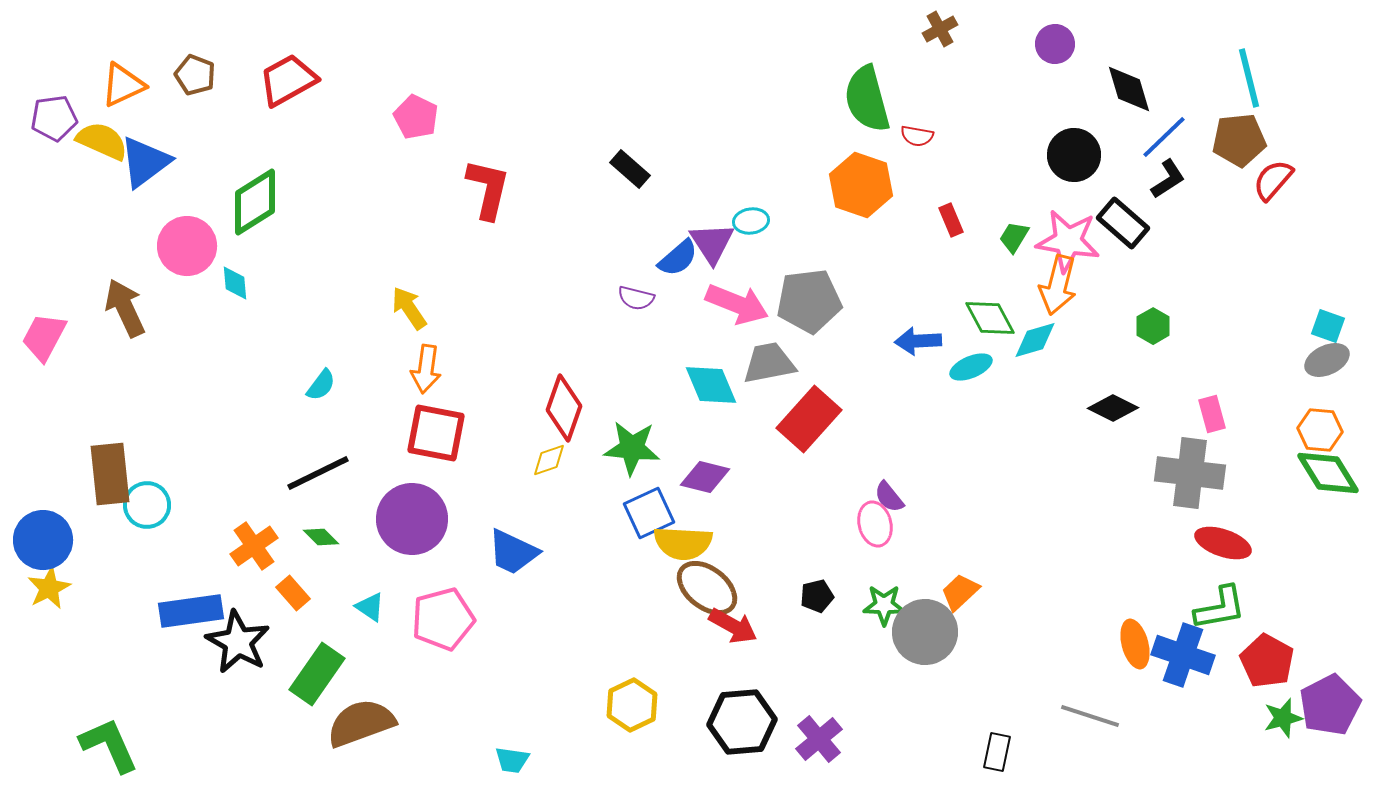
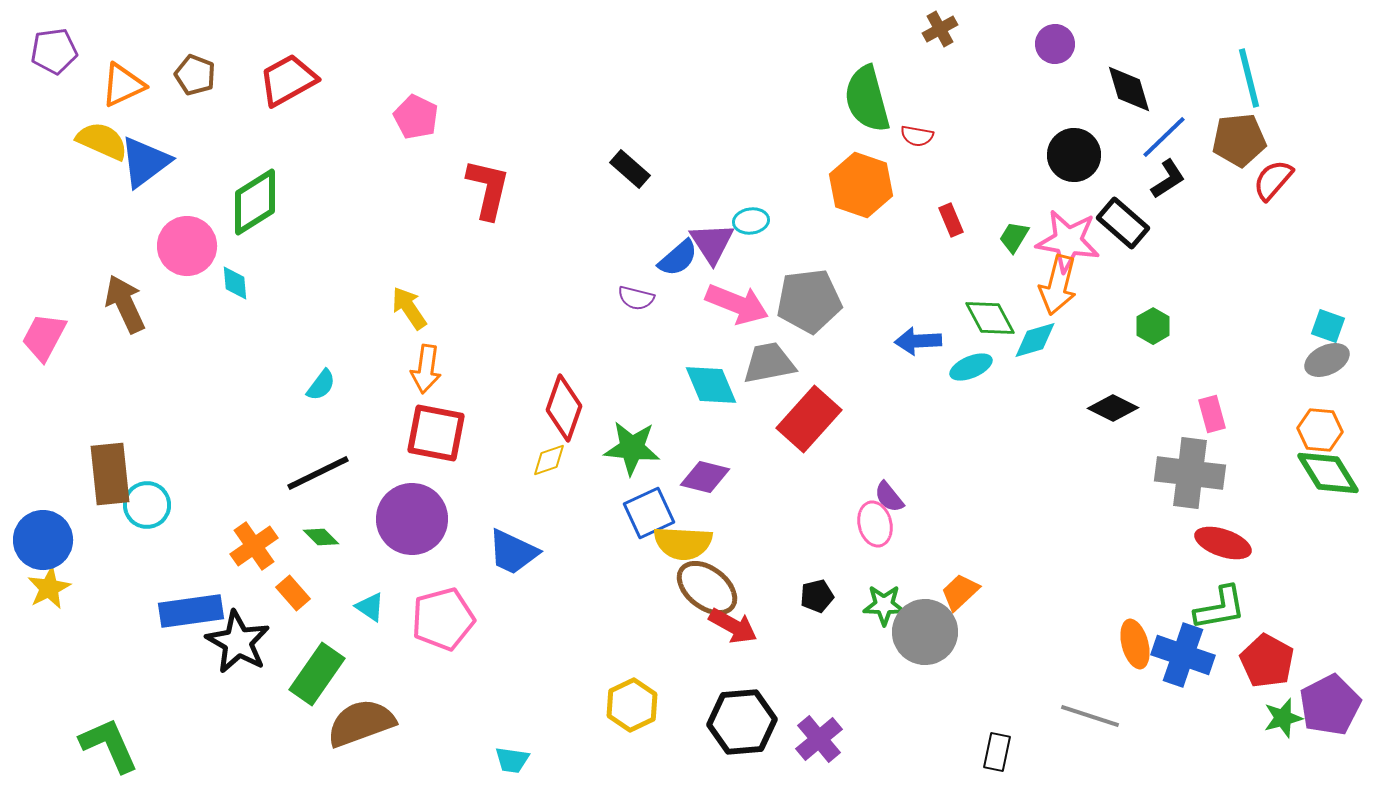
purple pentagon at (54, 118): moved 67 px up
brown arrow at (125, 308): moved 4 px up
